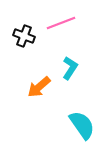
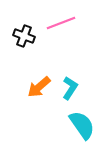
cyan L-shape: moved 20 px down
